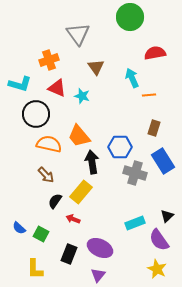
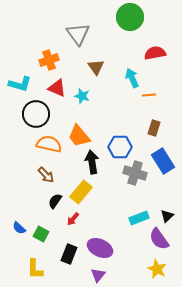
red arrow: rotated 72 degrees counterclockwise
cyan rectangle: moved 4 px right, 5 px up
purple semicircle: moved 1 px up
